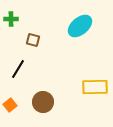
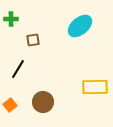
brown square: rotated 24 degrees counterclockwise
